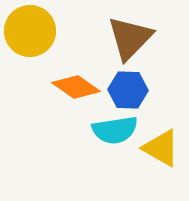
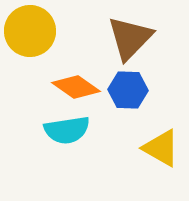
cyan semicircle: moved 48 px left
